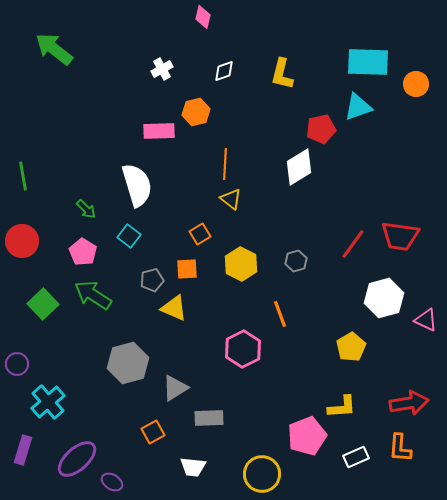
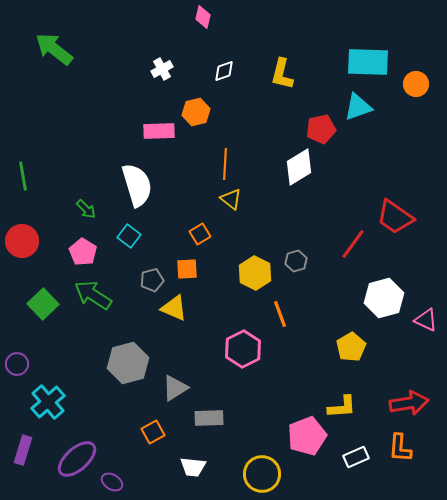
red trapezoid at (400, 236): moved 5 px left, 19 px up; rotated 27 degrees clockwise
yellow hexagon at (241, 264): moved 14 px right, 9 px down
